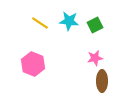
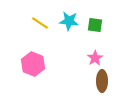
green square: rotated 35 degrees clockwise
pink star: rotated 21 degrees counterclockwise
